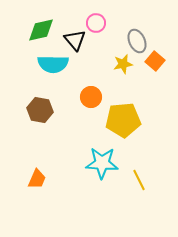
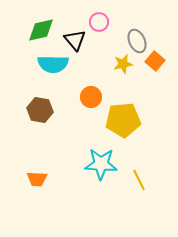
pink circle: moved 3 px right, 1 px up
cyan star: moved 1 px left, 1 px down
orange trapezoid: rotated 70 degrees clockwise
